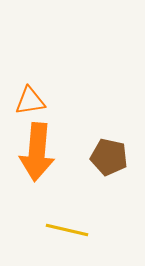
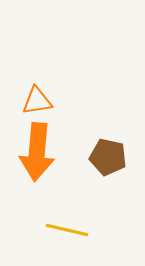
orange triangle: moved 7 px right
brown pentagon: moved 1 px left
